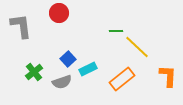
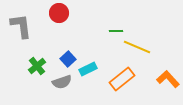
yellow line: rotated 20 degrees counterclockwise
green cross: moved 3 px right, 6 px up
orange L-shape: moved 3 px down; rotated 45 degrees counterclockwise
